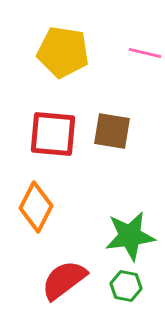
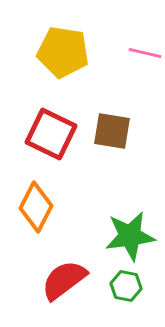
red square: moved 2 px left; rotated 21 degrees clockwise
